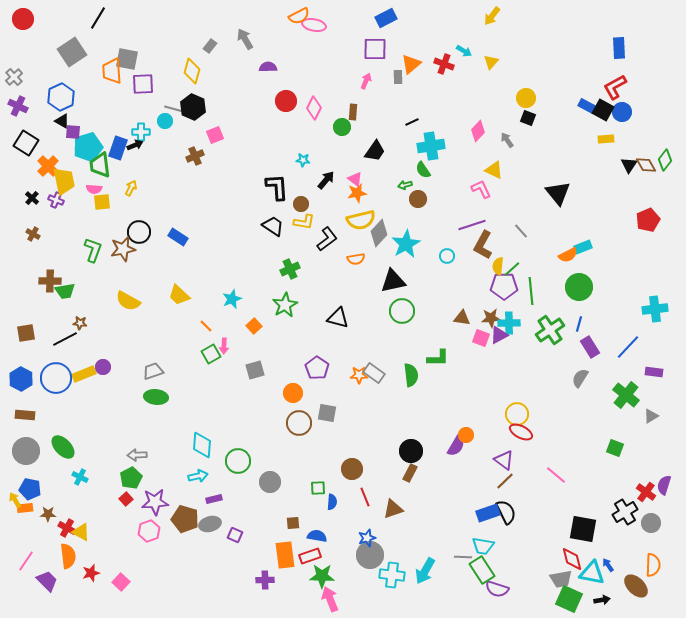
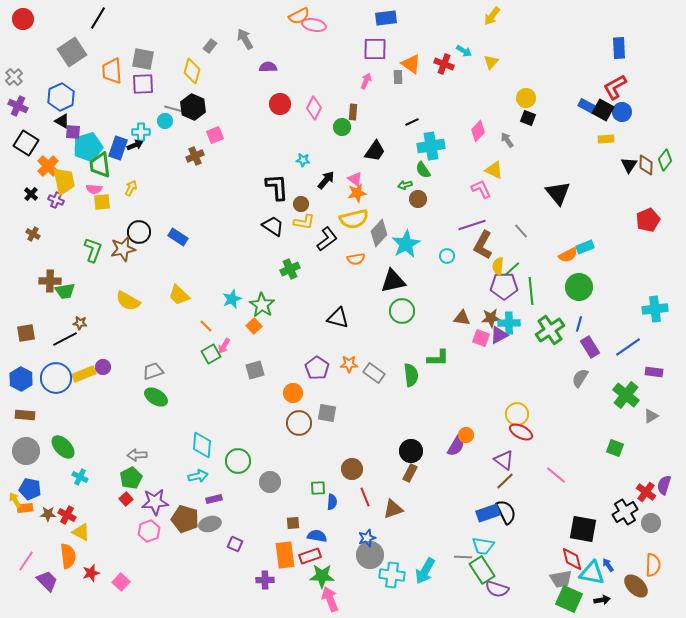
blue rectangle at (386, 18): rotated 20 degrees clockwise
gray square at (127, 59): moved 16 px right
orange triangle at (411, 64): rotated 45 degrees counterclockwise
red circle at (286, 101): moved 6 px left, 3 px down
brown diamond at (646, 165): rotated 30 degrees clockwise
black cross at (32, 198): moved 1 px left, 4 px up
yellow semicircle at (361, 220): moved 7 px left, 1 px up
cyan rectangle at (583, 247): moved 2 px right
green star at (285, 305): moved 23 px left; rotated 10 degrees counterclockwise
pink arrow at (224, 346): rotated 28 degrees clockwise
blue line at (628, 347): rotated 12 degrees clockwise
orange star at (359, 375): moved 10 px left, 11 px up
green ellipse at (156, 397): rotated 25 degrees clockwise
red cross at (67, 528): moved 13 px up
purple square at (235, 535): moved 9 px down
